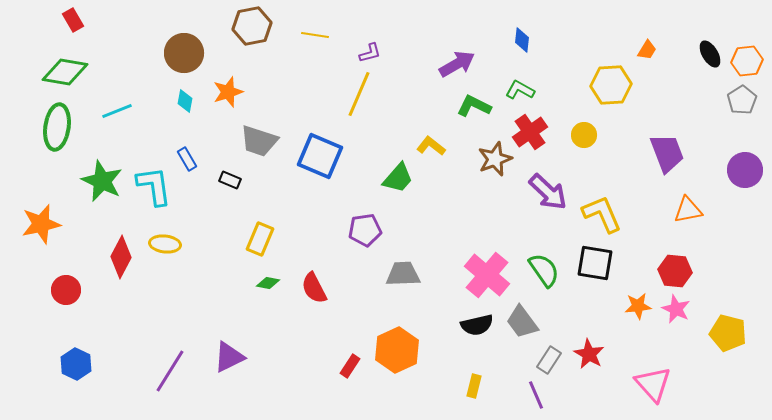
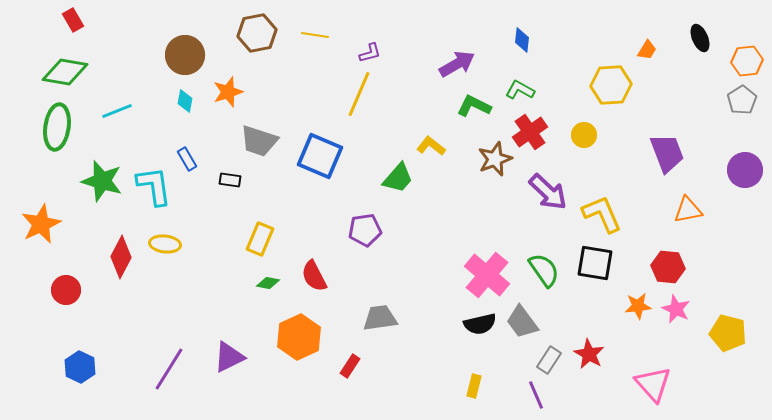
brown hexagon at (252, 26): moved 5 px right, 7 px down
brown circle at (184, 53): moved 1 px right, 2 px down
black ellipse at (710, 54): moved 10 px left, 16 px up; rotated 8 degrees clockwise
black rectangle at (230, 180): rotated 15 degrees counterclockwise
green star at (102, 181): rotated 9 degrees counterclockwise
orange star at (41, 224): rotated 12 degrees counterclockwise
red hexagon at (675, 271): moved 7 px left, 4 px up
gray trapezoid at (403, 274): moved 23 px left, 44 px down; rotated 6 degrees counterclockwise
red semicircle at (314, 288): moved 12 px up
black semicircle at (477, 325): moved 3 px right, 1 px up
orange hexagon at (397, 350): moved 98 px left, 13 px up
blue hexagon at (76, 364): moved 4 px right, 3 px down
purple line at (170, 371): moved 1 px left, 2 px up
